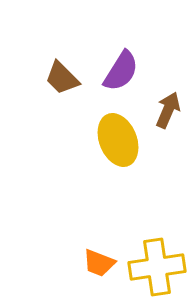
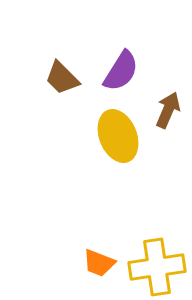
yellow ellipse: moved 4 px up
